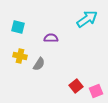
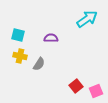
cyan square: moved 8 px down
